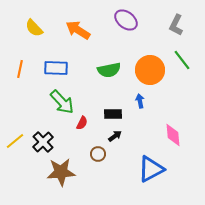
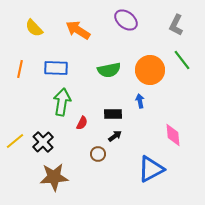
green arrow: rotated 128 degrees counterclockwise
brown star: moved 7 px left, 5 px down
